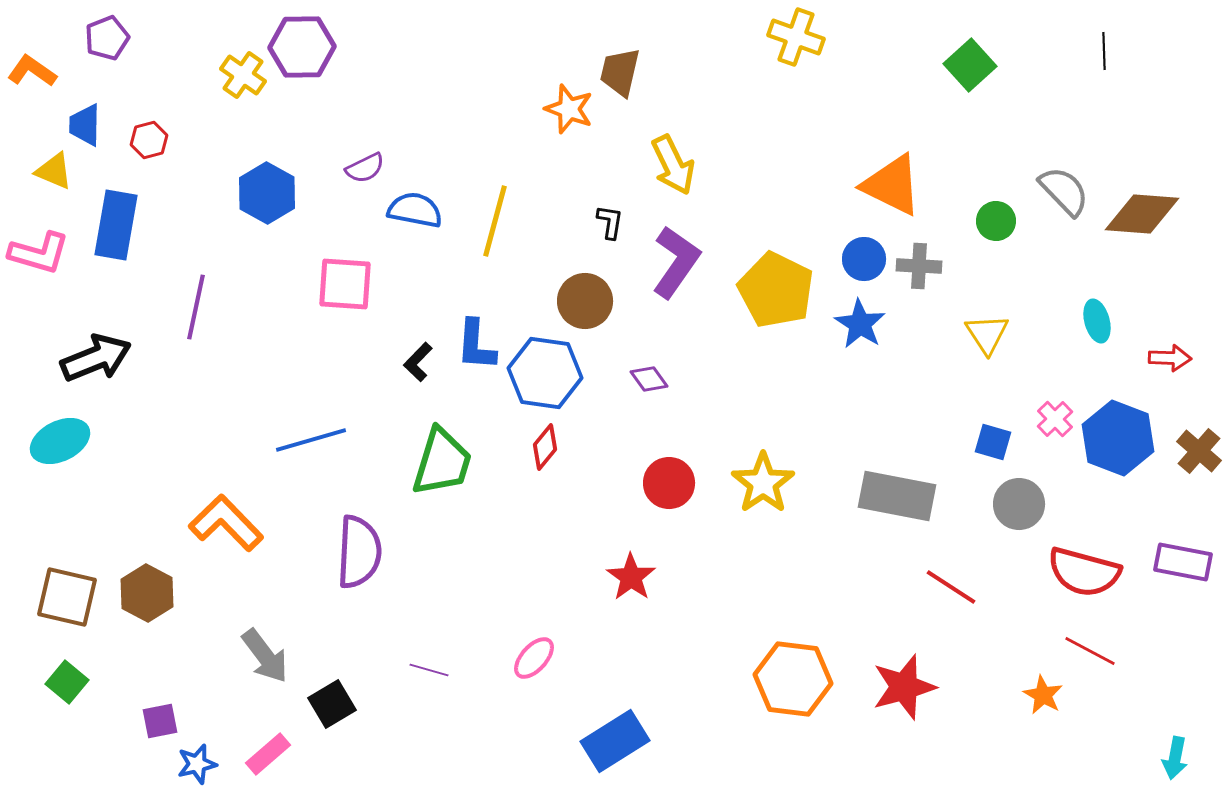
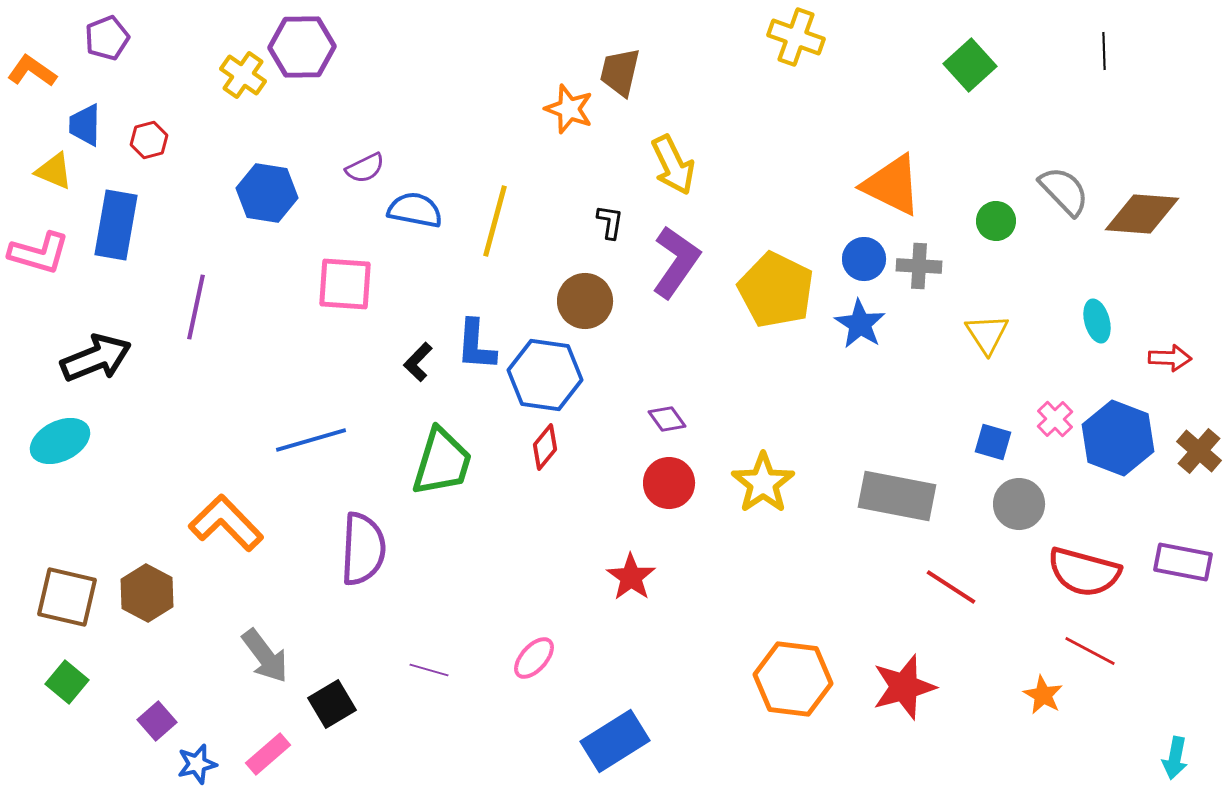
blue hexagon at (267, 193): rotated 20 degrees counterclockwise
blue hexagon at (545, 373): moved 2 px down
purple diamond at (649, 379): moved 18 px right, 40 px down
purple semicircle at (359, 552): moved 4 px right, 3 px up
purple square at (160, 721): moved 3 px left; rotated 30 degrees counterclockwise
